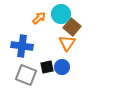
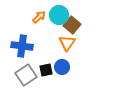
cyan circle: moved 2 px left, 1 px down
orange arrow: moved 1 px up
brown square: moved 2 px up
black square: moved 1 px left, 3 px down
gray square: rotated 35 degrees clockwise
